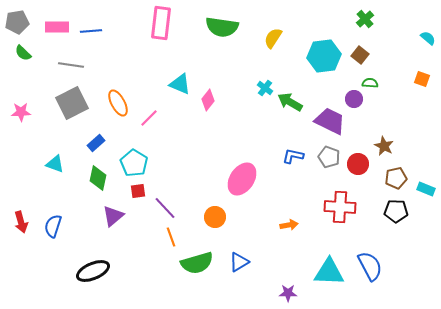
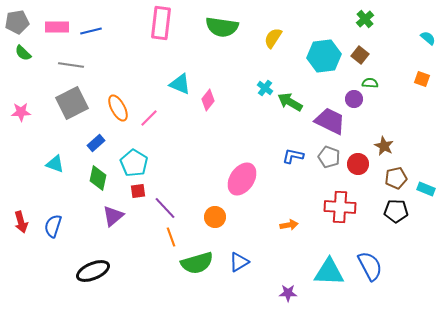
blue line at (91, 31): rotated 10 degrees counterclockwise
orange ellipse at (118, 103): moved 5 px down
